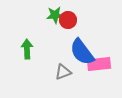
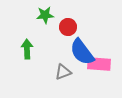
green star: moved 10 px left
red circle: moved 7 px down
pink rectangle: rotated 10 degrees clockwise
